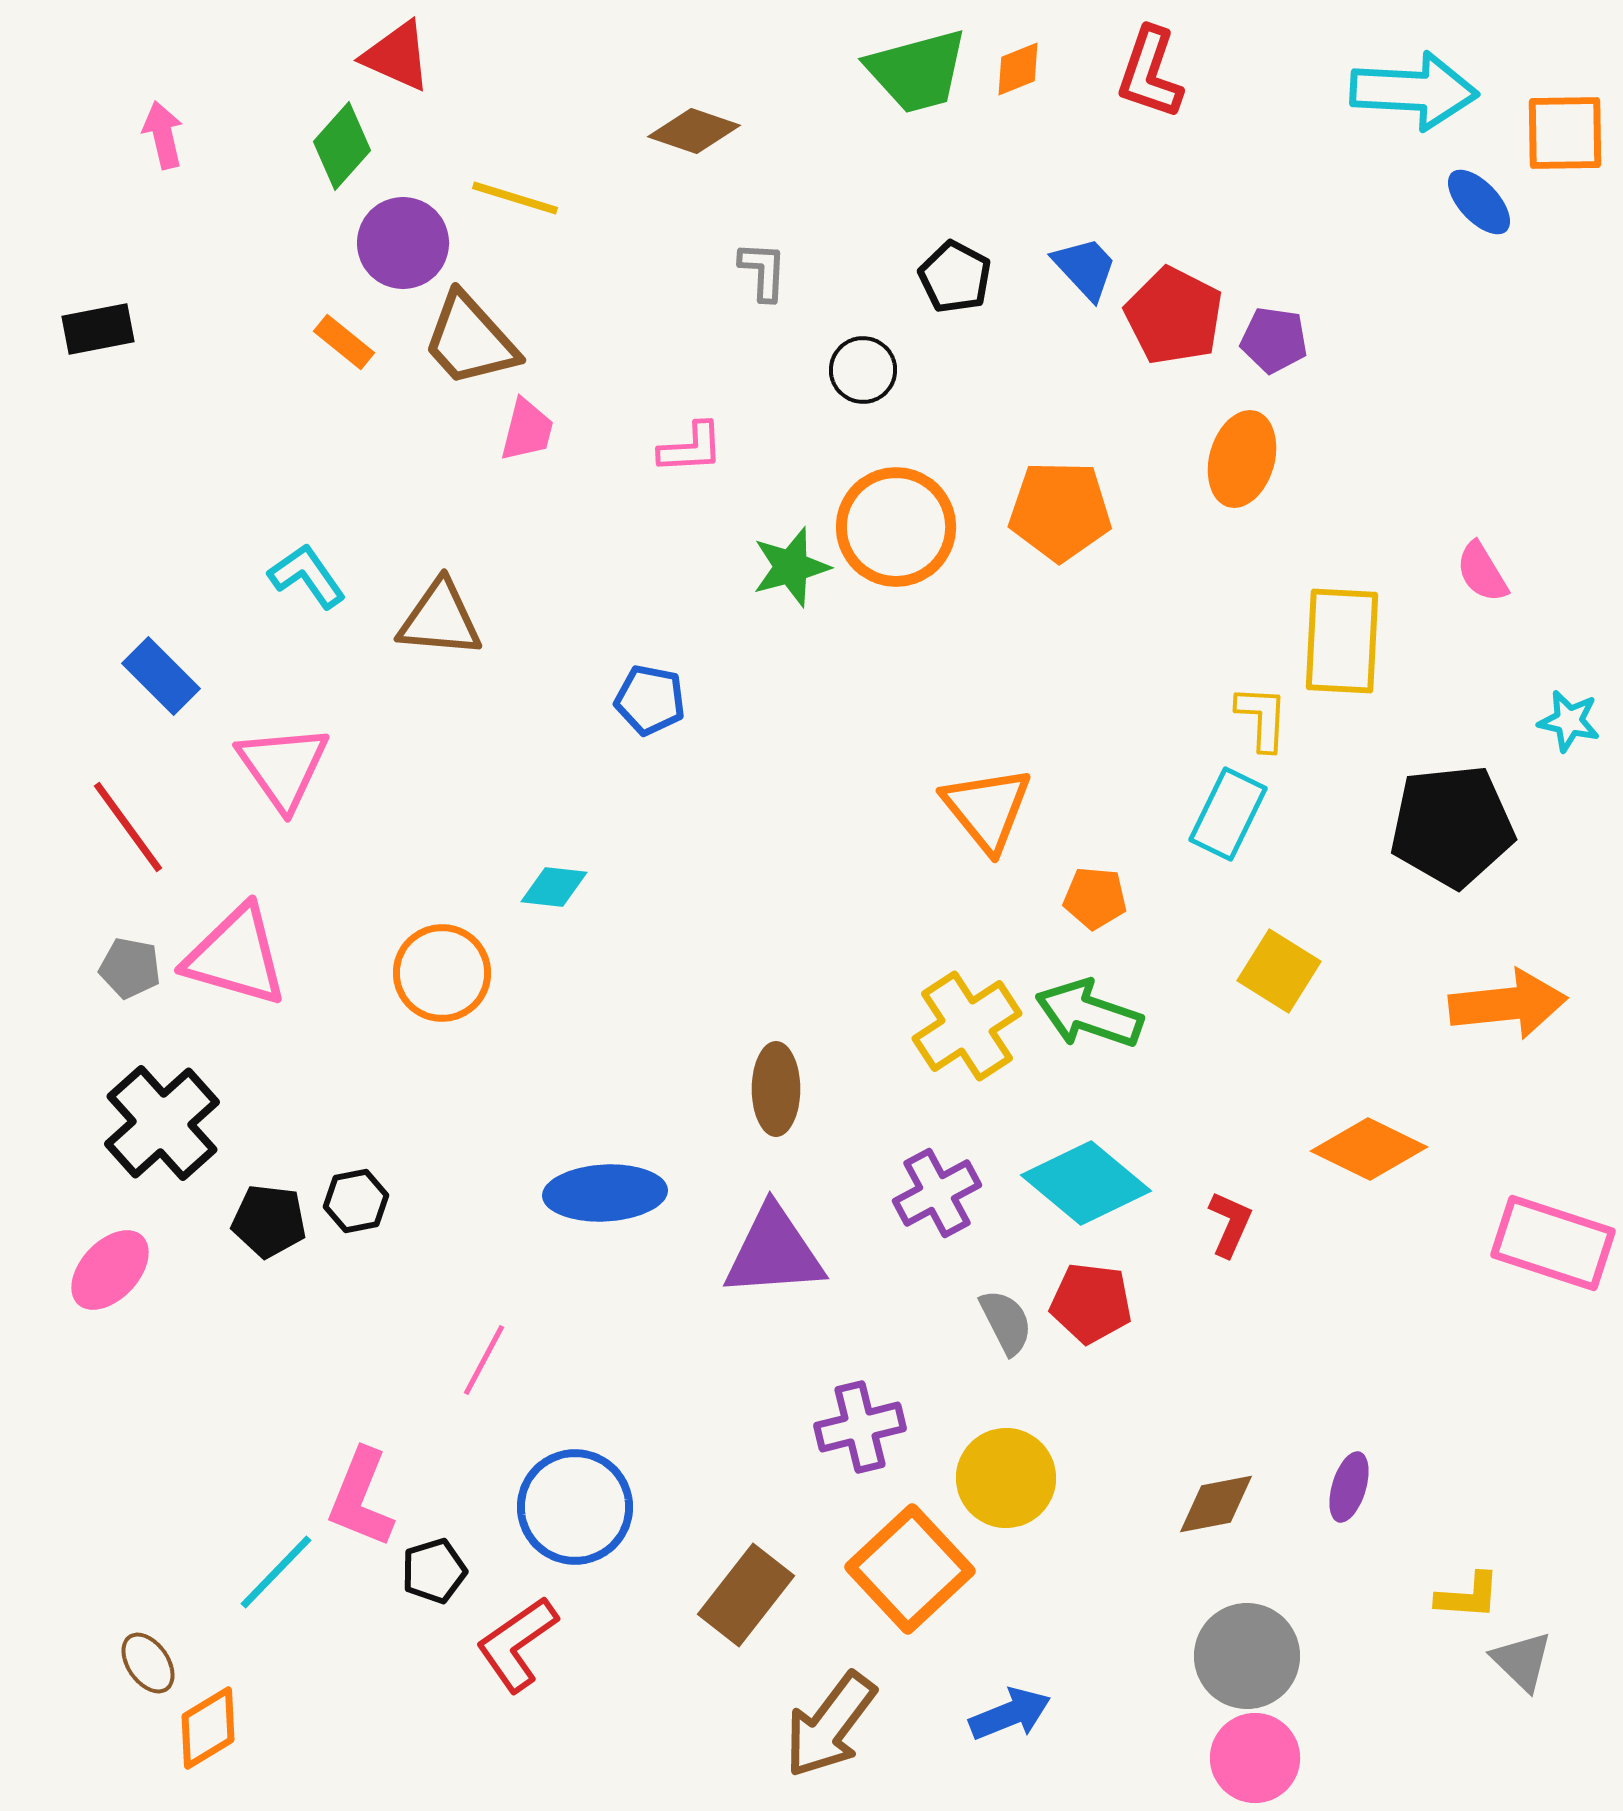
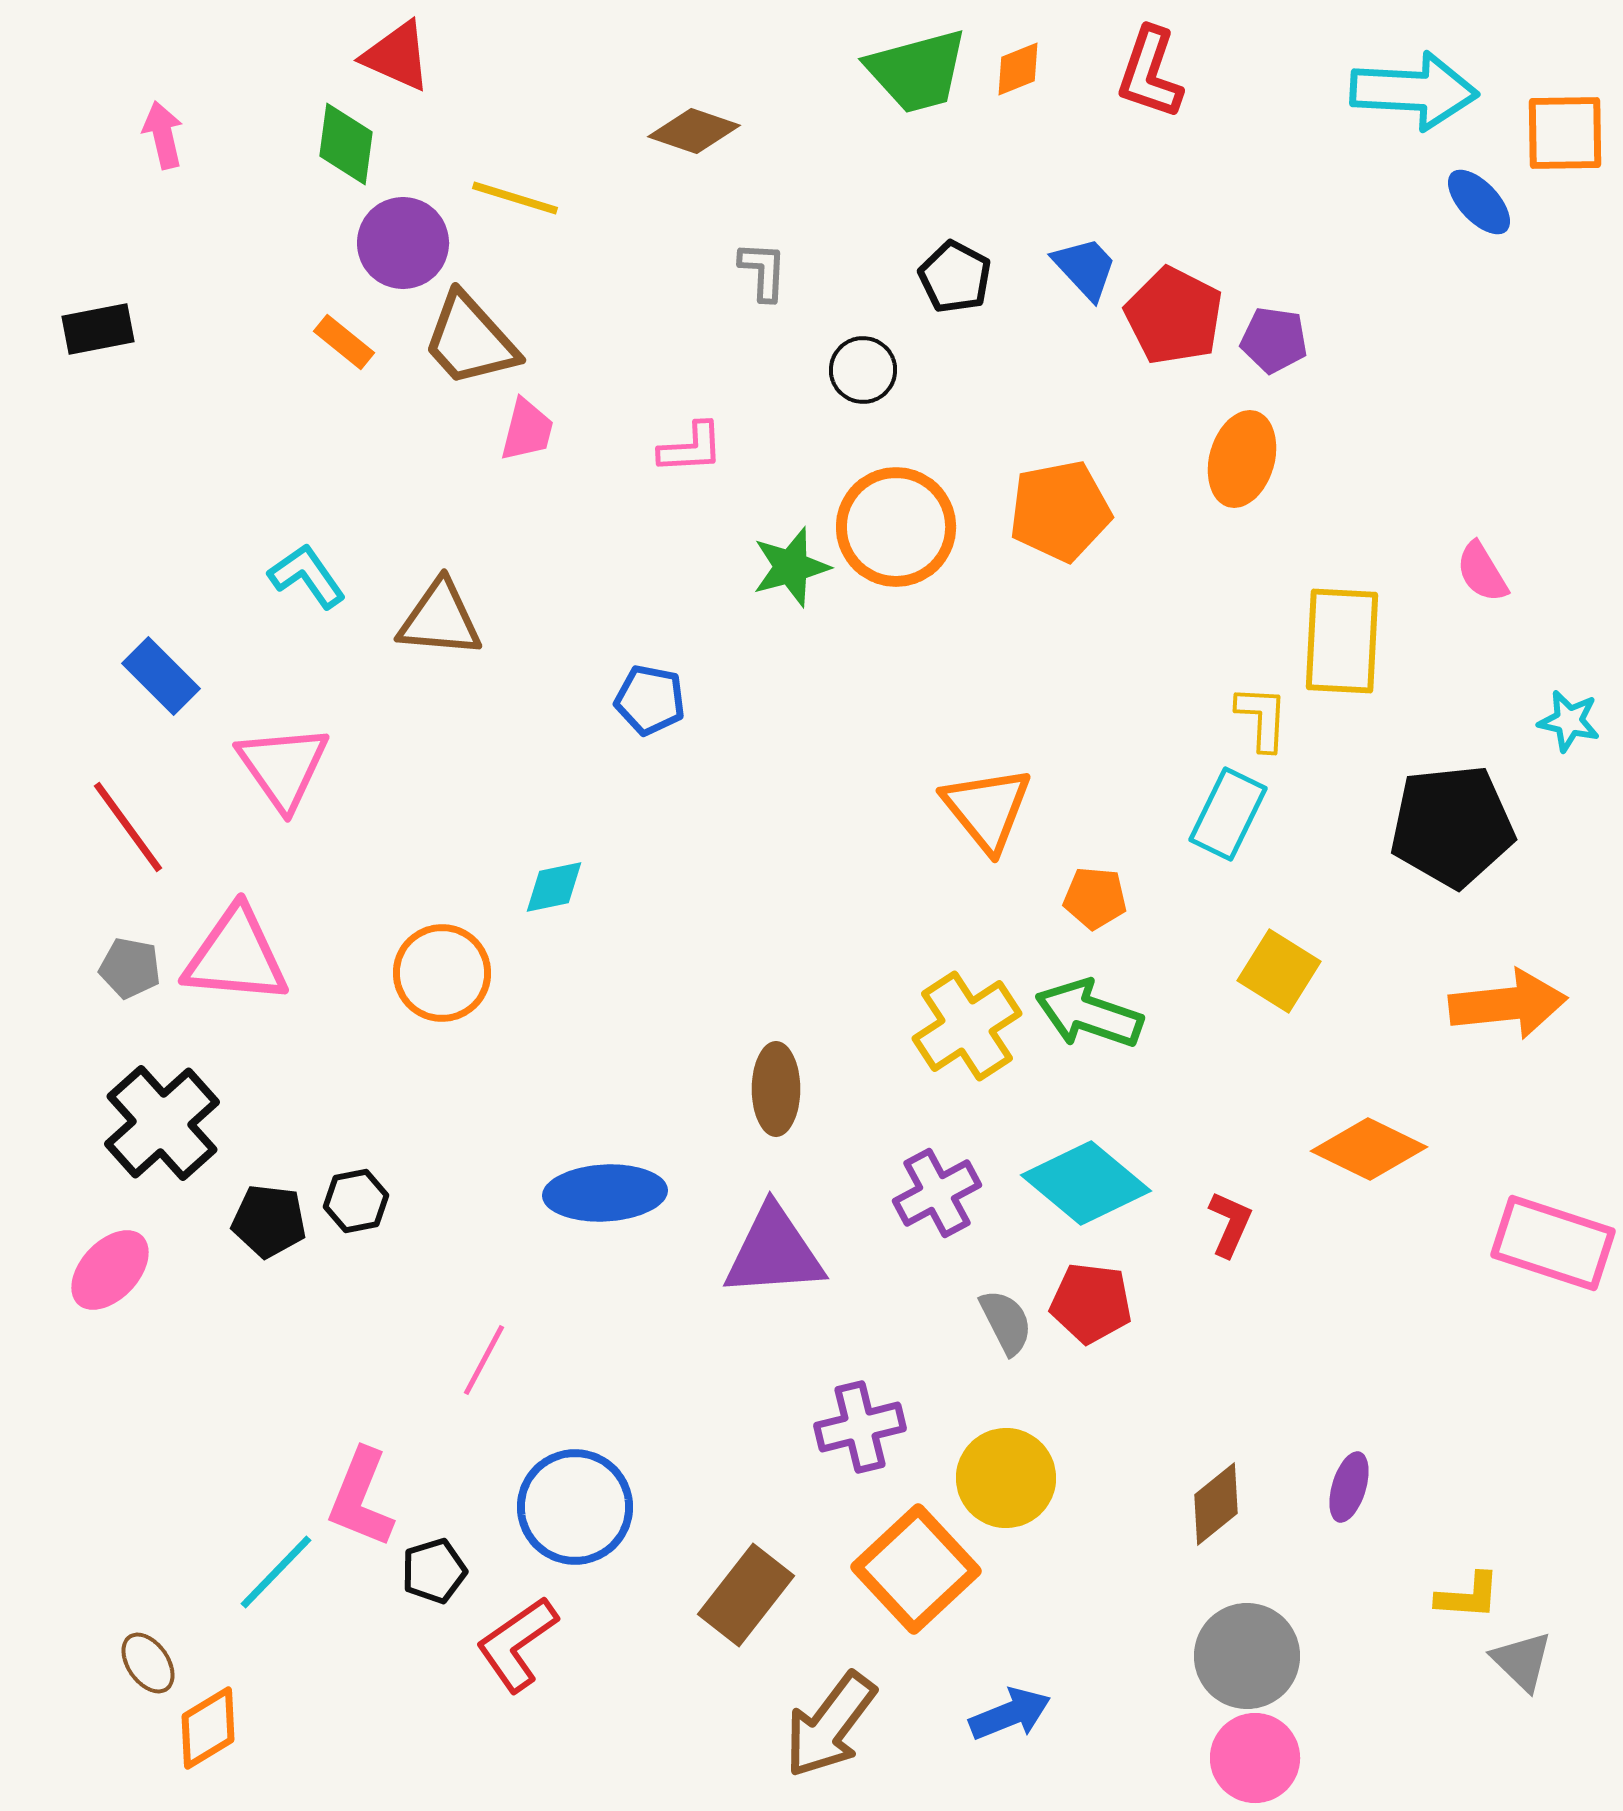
green diamond at (342, 146): moved 4 px right, 2 px up; rotated 34 degrees counterclockwise
orange pentagon at (1060, 511): rotated 12 degrees counterclockwise
cyan diamond at (554, 887): rotated 18 degrees counterclockwise
pink triangle at (236, 956): rotated 11 degrees counterclockwise
brown diamond at (1216, 1504): rotated 28 degrees counterclockwise
orange square at (910, 1569): moved 6 px right
